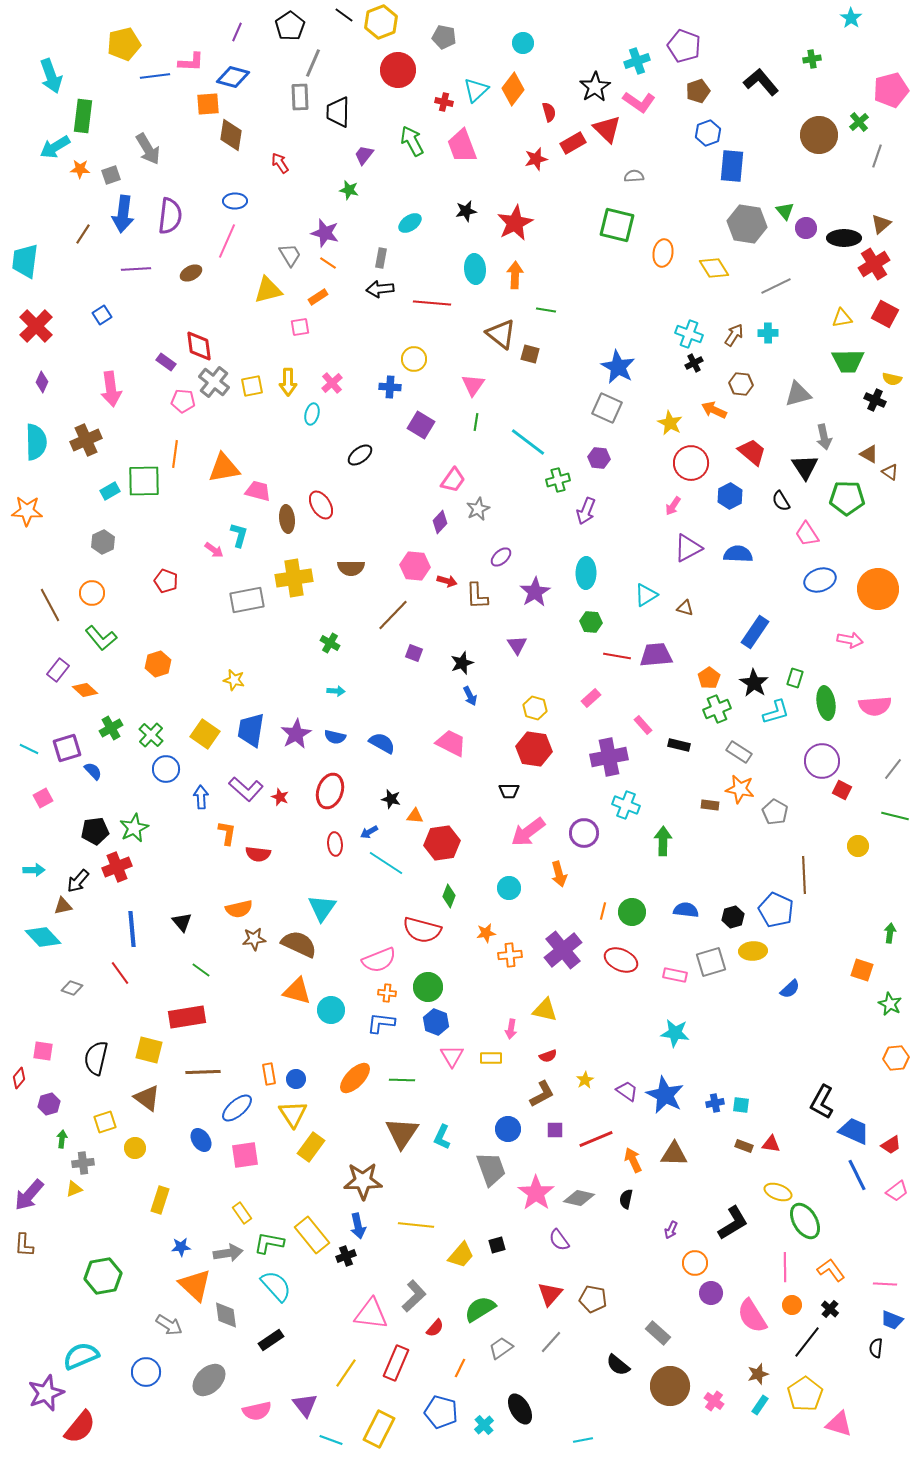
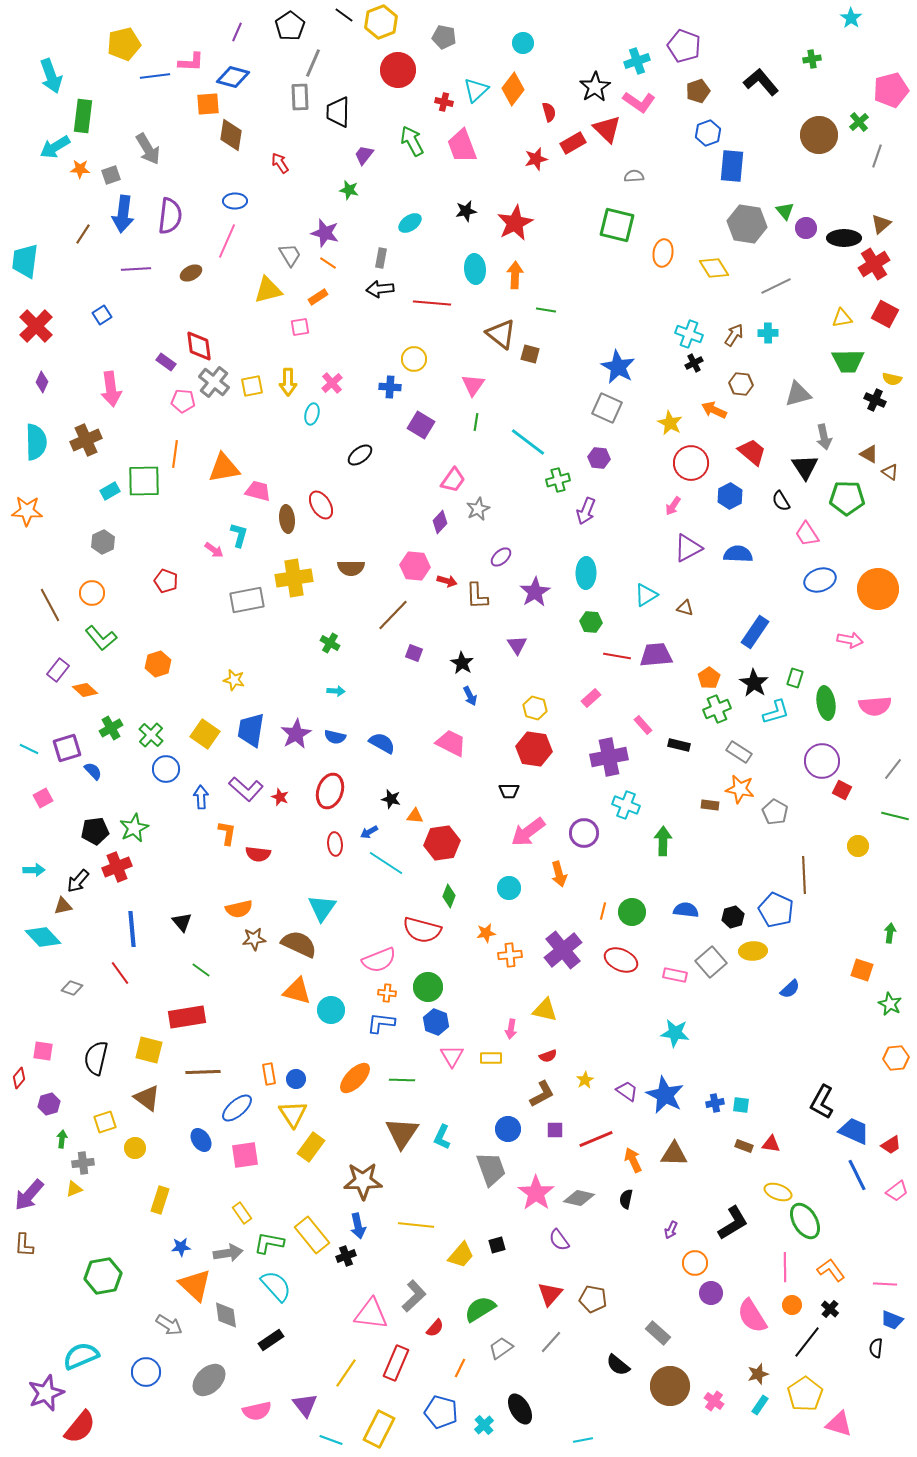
black star at (462, 663): rotated 20 degrees counterclockwise
gray square at (711, 962): rotated 24 degrees counterclockwise
